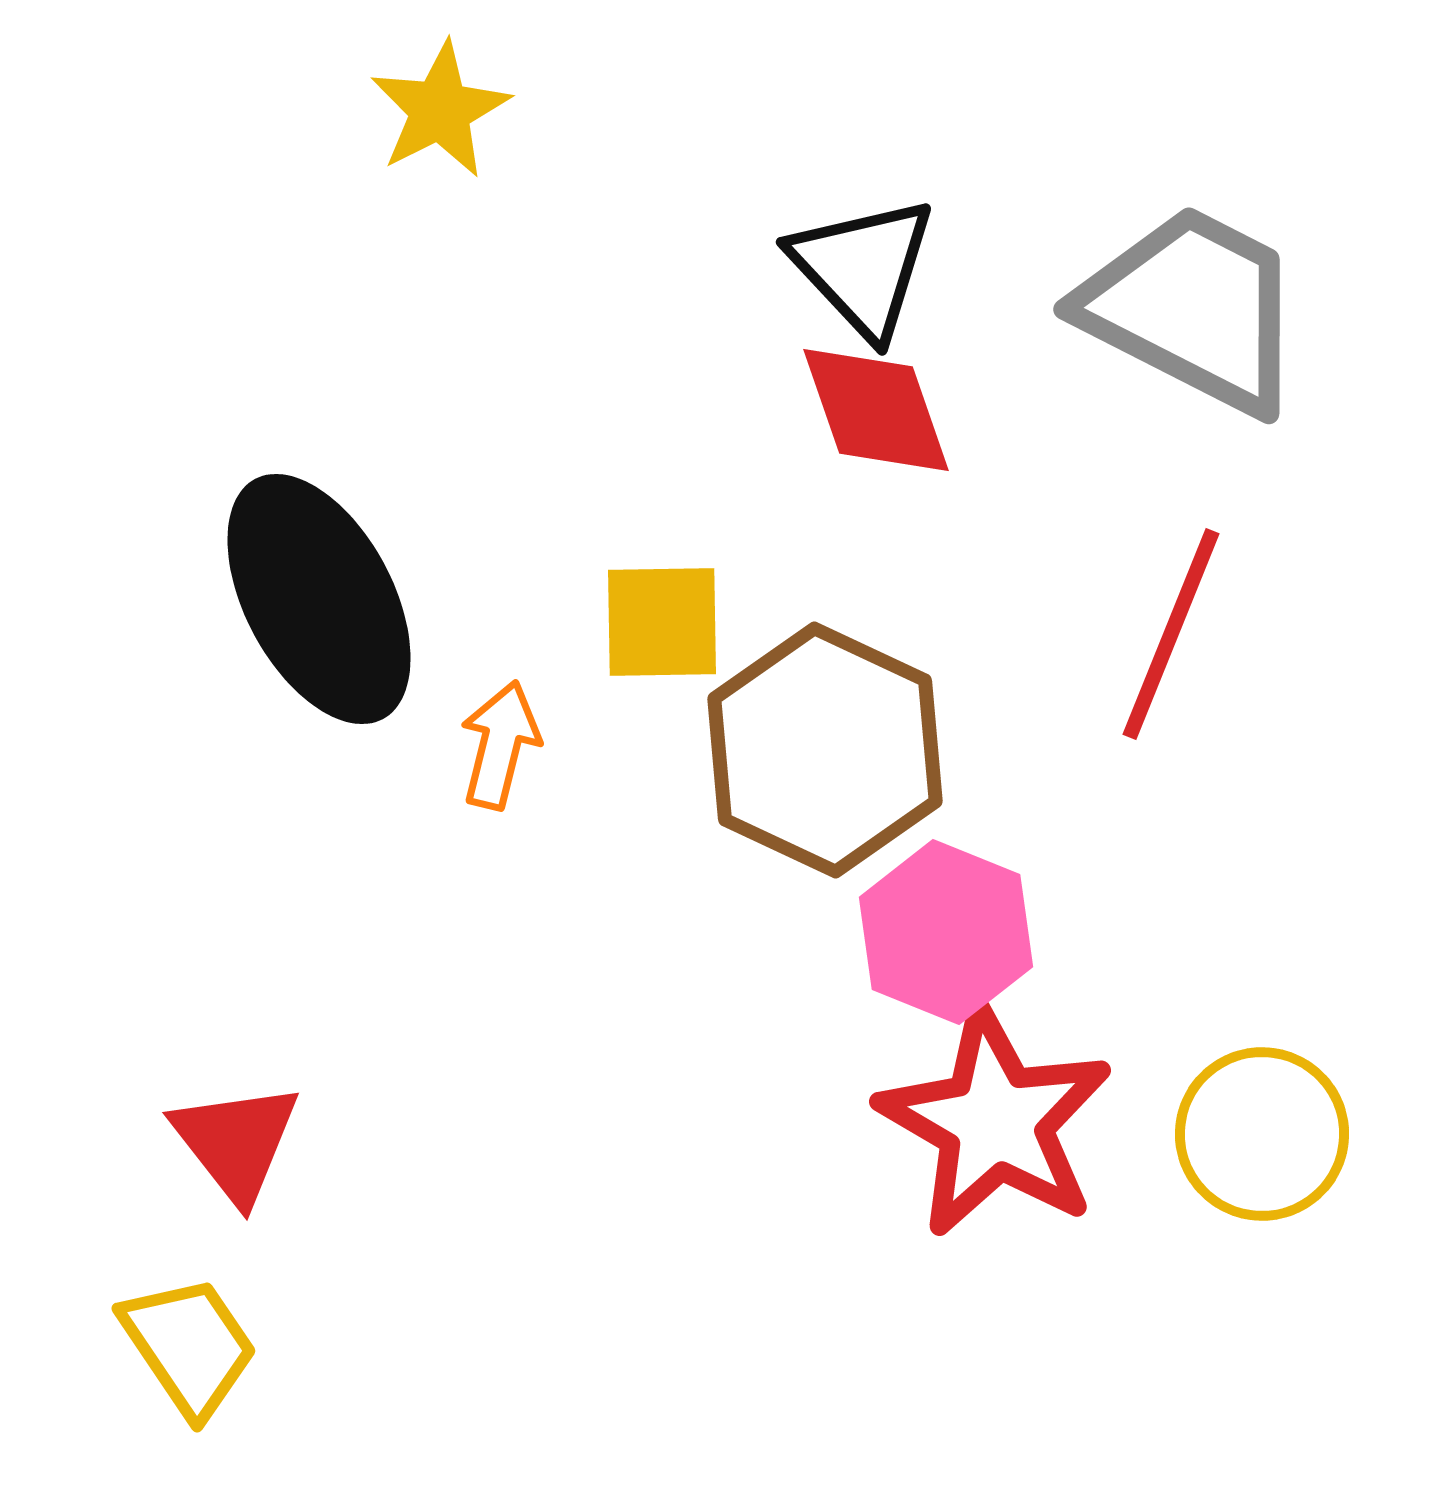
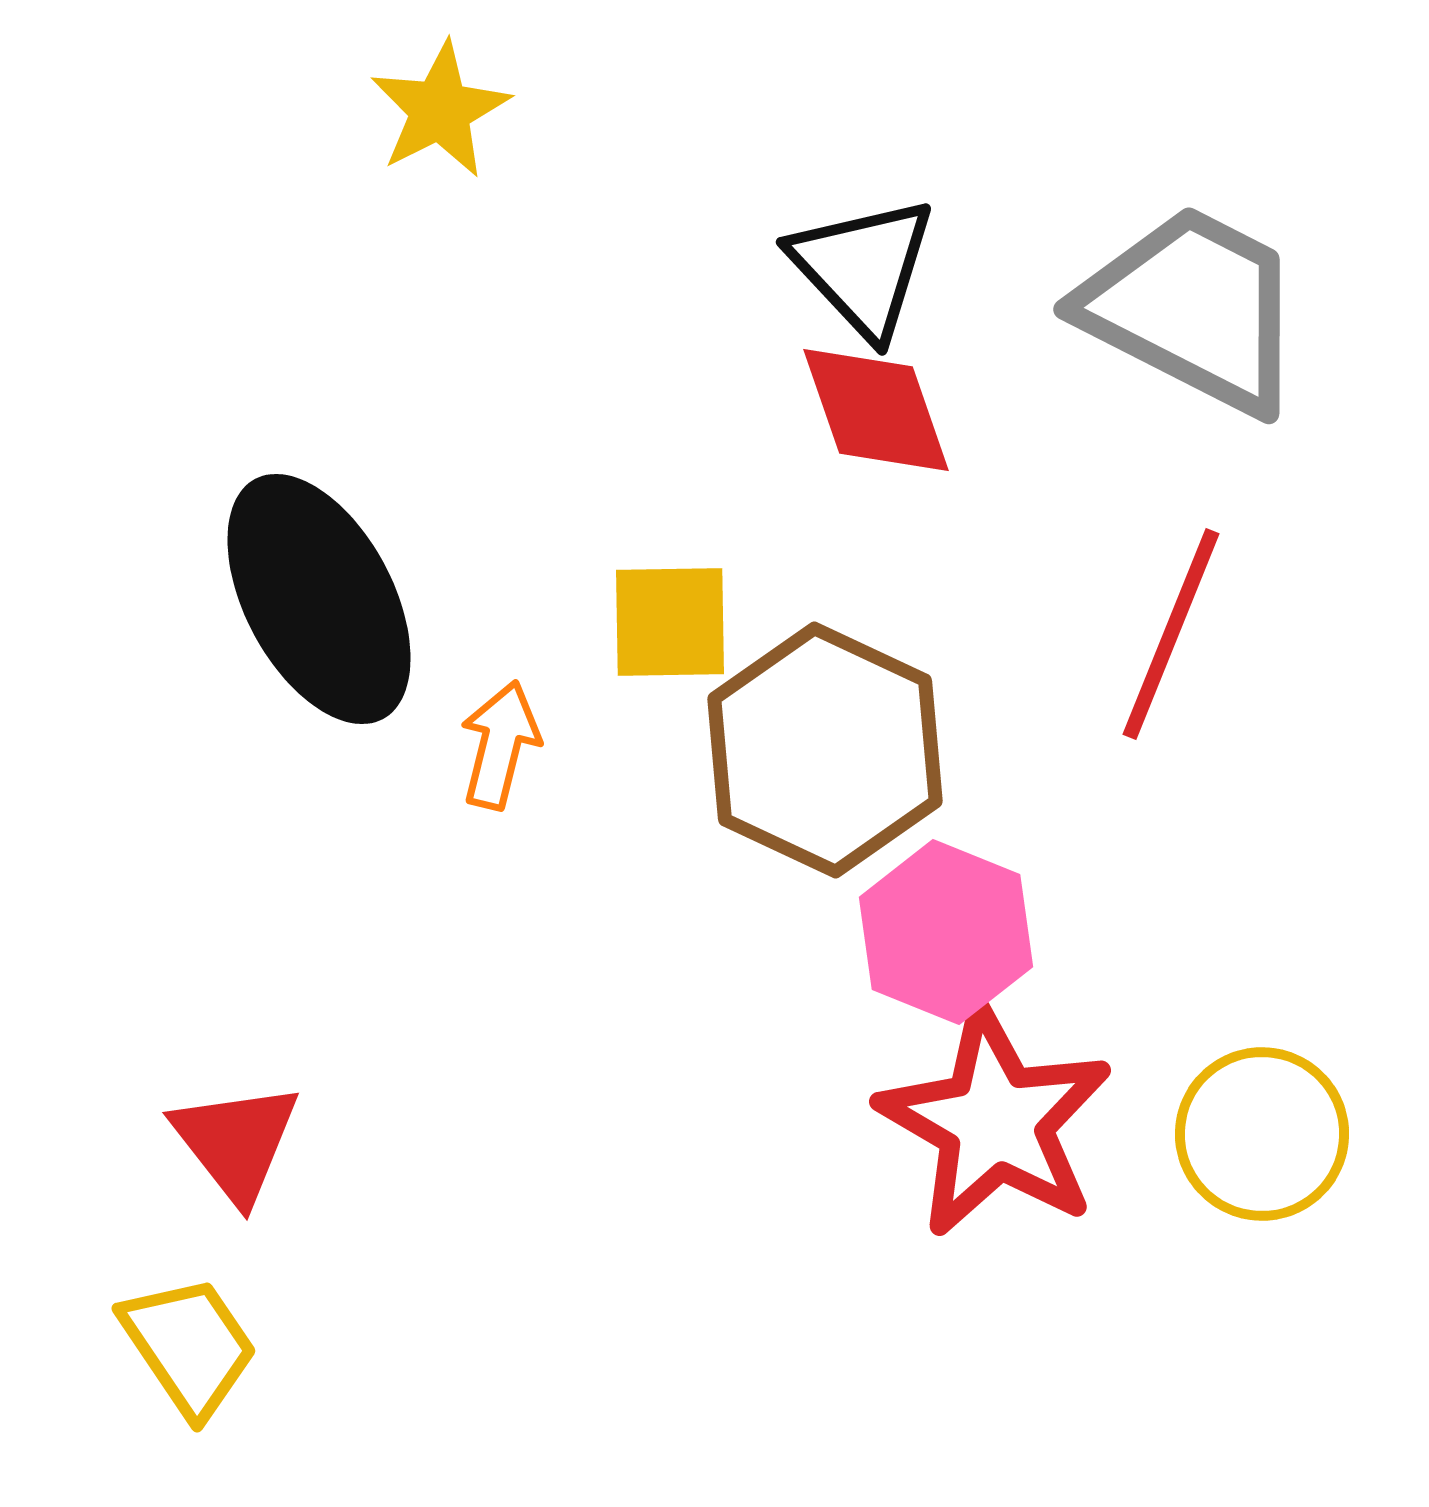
yellow square: moved 8 px right
